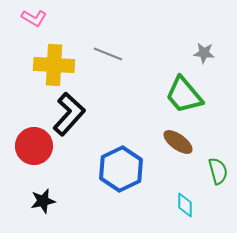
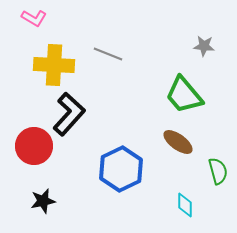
gray star: moved 7 px up
